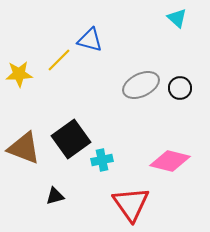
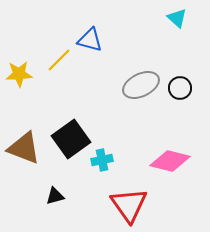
red triangle: moved 2 px left, 1 px down
